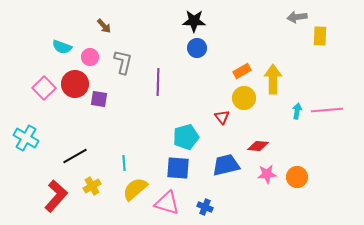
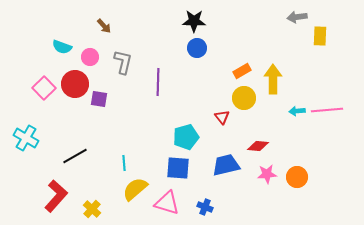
cyan arrow: rotated 105 degrees counterclockwise
yellow cross: moved 23 px down; rotated 18 degrees counterclockwise
